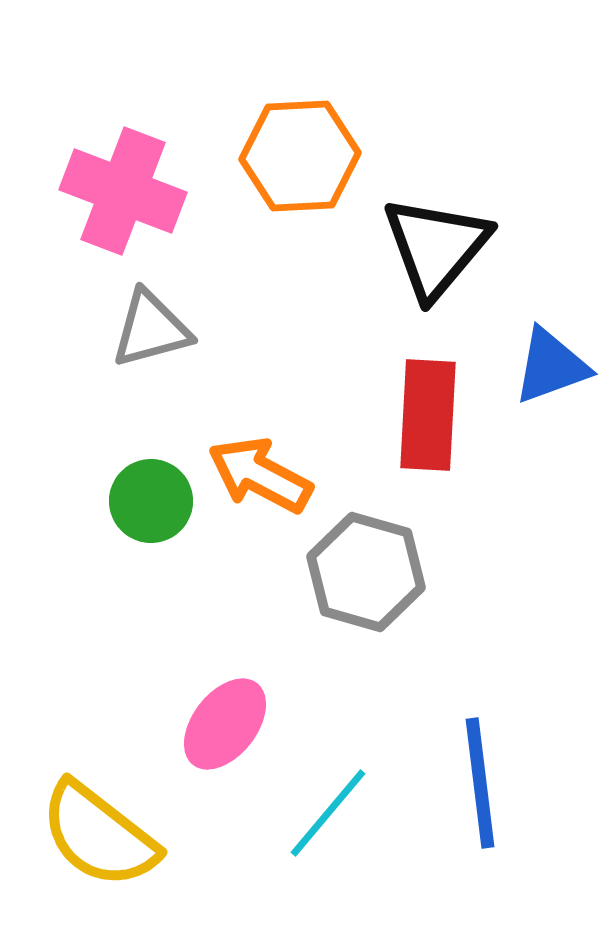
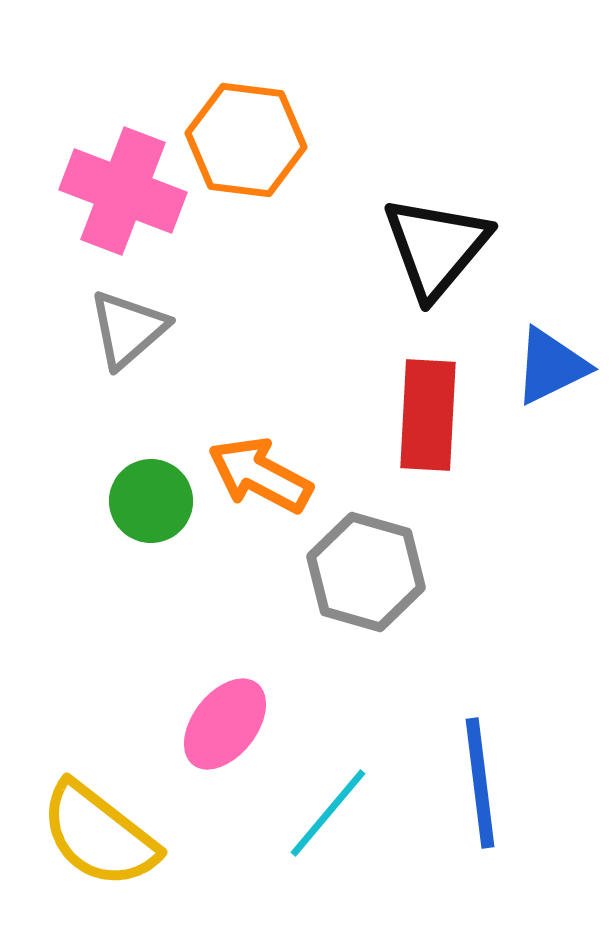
orange hexagon: moved 54 px left, 16 px up; rotated 10 degrees clockwise
gray triangle: moved 23 px left; rotated 26 degrees counterclockwise
blue triangle: rotated 6 degrees counterclockwise
